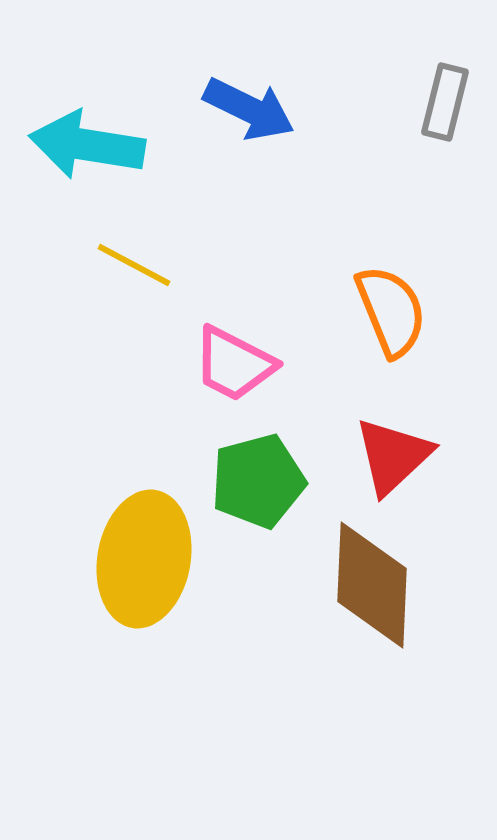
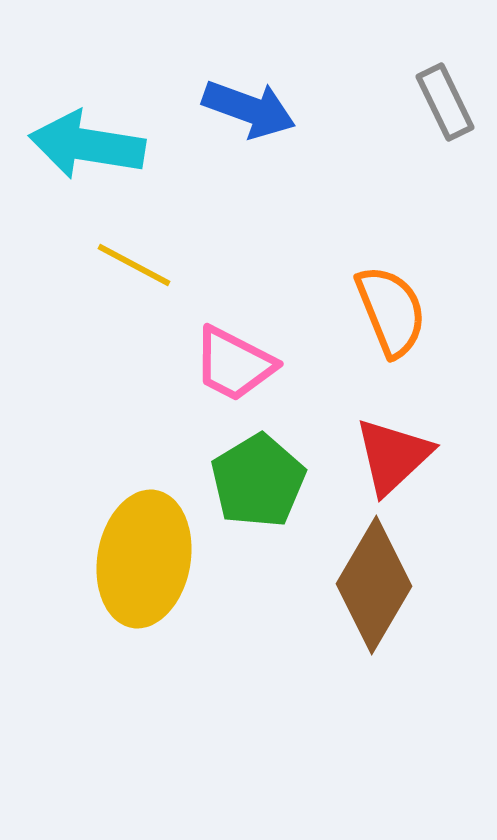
gray rectangle: rotated 40 degrees counterclockwise
blue arrow: rotated 6 degrees counterclockwise
green pentagon: rotated 16 degrees counterclockwise
brown diamond: moved 2 px right; rotated 28 degrees clockwise
